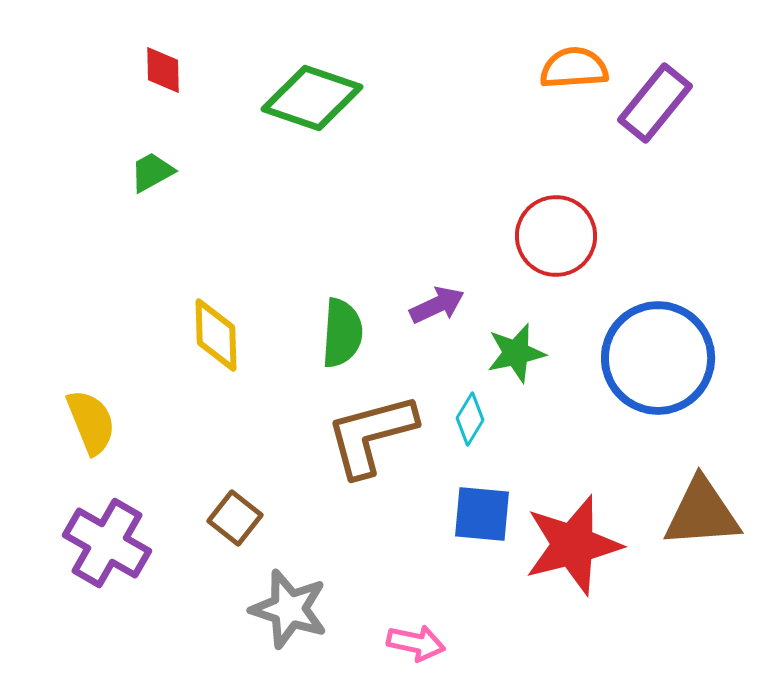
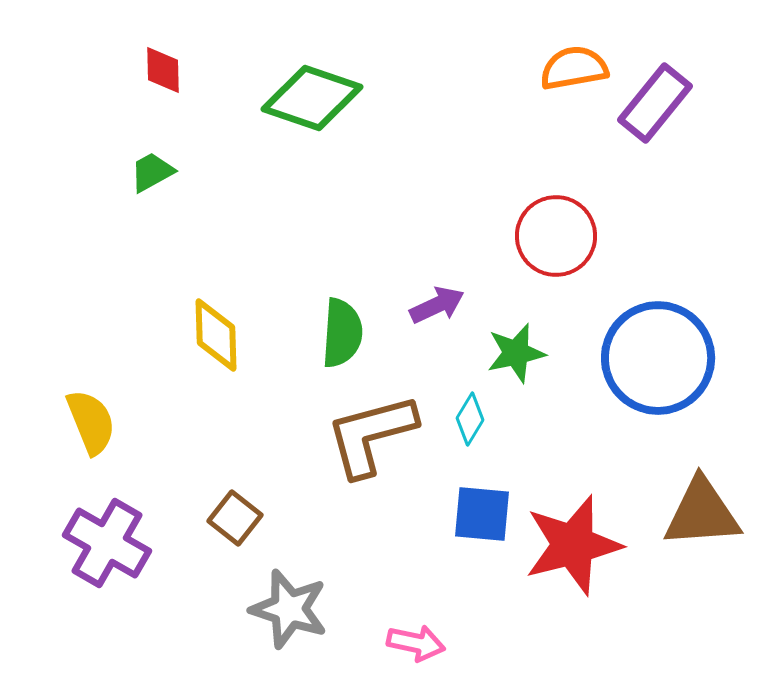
orange semicircle: rotated 6 degrees counterclockwise
